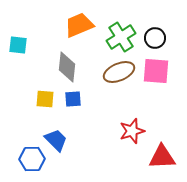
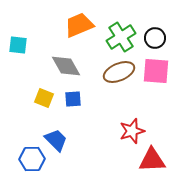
gray diamond: moved 1 px left, 1 px up; rotated 36 degrees counterclockwise
yellow square: moved 1 px left, 1 px up; rotated 18 degrees clockwise
red triangle: moved 10 px left, 3 px down
